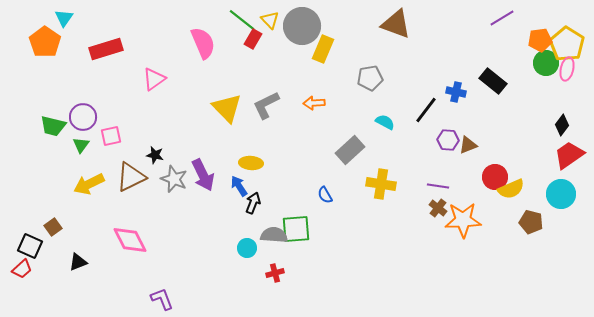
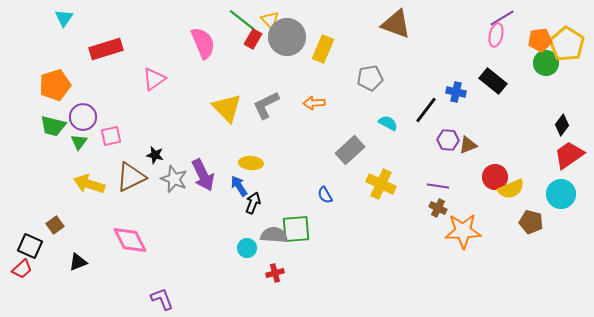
gray circle at (302, 26): moved 15 px left, 11 px down
orange pentagon at (45, 42): moved 10 px right, 43 px down; rotated 20 degrees clockwise
pink ellipse at (567, 69): moved 71 px left, 34 px up
cyan semicircle at (385, 122): moved 3 px right, 1 px down
green triangle at (81, 145): moved 2 px left, 3 px up
yellow arrow at (89, 184): rotated 44 degrees clockwise
yellow cross at (381, 184): rotated 16 degrees clockwise
brown cross at (438, 208): rotated 12 degrees counterclockwise
orange star at (463, 220): moved 11 px down
brown square at (53, 227): moved 2 px right, 2 px up
